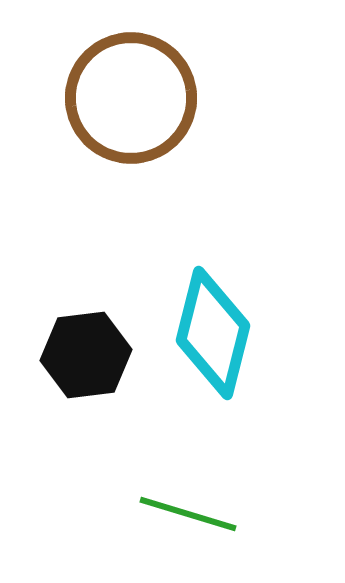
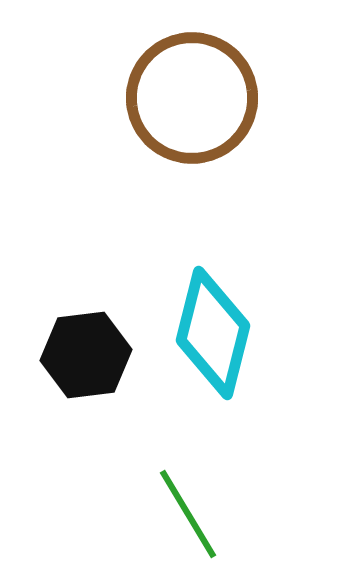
brown circle: moved 61 px right
green line: rotated 42 degrees clockwise
